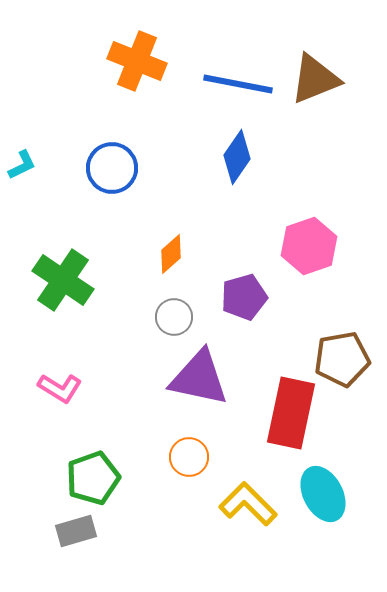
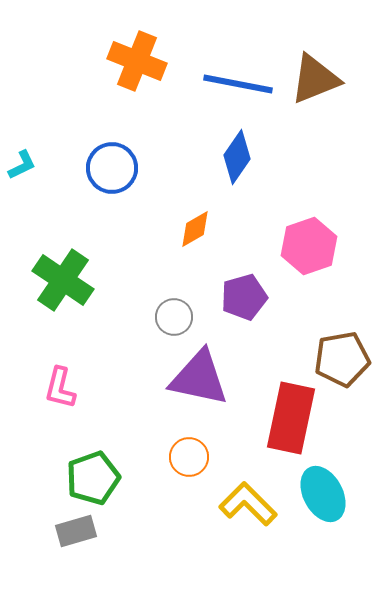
orange diamond: moved 24 px right, 25 px up; rotated 12 degrees clockwise
pink L-shape: rotated 72 degrees clockwise
red rectangle: moved 5 px down
